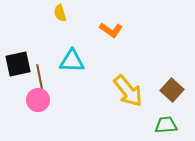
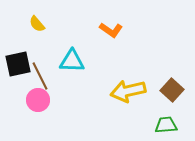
yellow semicircle: moved 23 px left, 11 px down; rotated 24 degrees counterclockwise
brown line: moved 3 px up; rotated 16 degrees counterclockwise
yellow arrow: rotated 116 degrees clockwise
